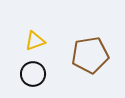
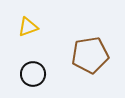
yellow triangle: moved 7 px left, 14 px up
